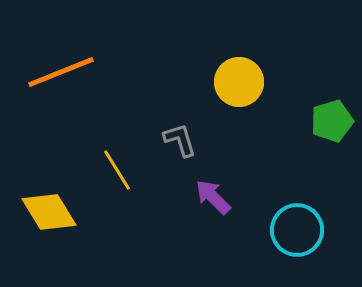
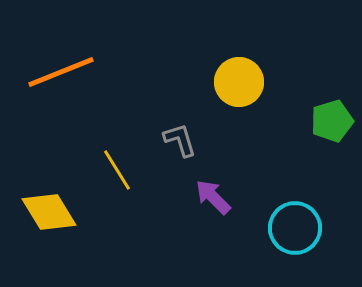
cyan circle: moved 2 px left, 2 px up
